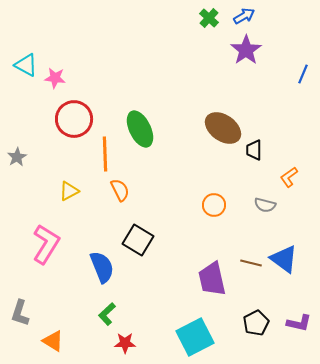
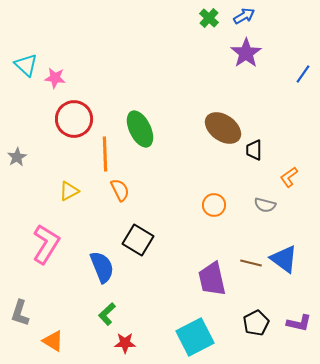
purple star: moved 3 px down
cyan triangle: rotated 15 degrees clockwise
blue line: rotated 12 degrees clockwise
